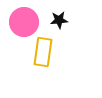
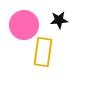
pink circle: moved 3 px down
